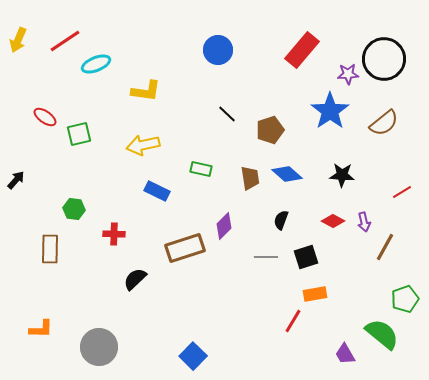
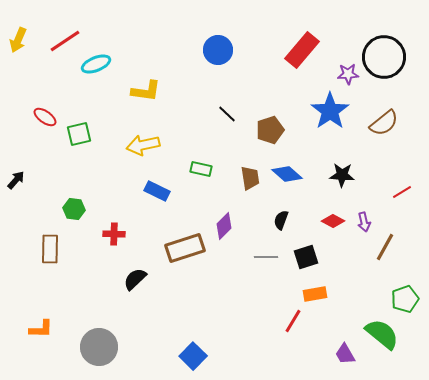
black circle at (384, 59): moved 2 px up
